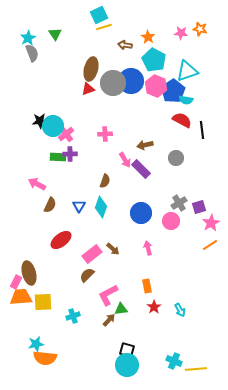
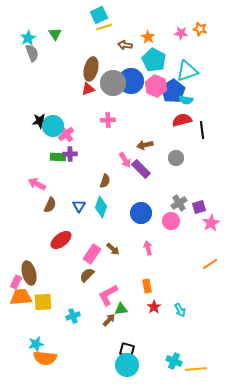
red semicircle at (182, 120): rotated 42 degrees counterclockwise
pink cross at (105, 134): moved 3 px right, 14 px up
orange line at (210, 245): moved 19 px down
pink rectangle at (92, 254): rotated 18 degrees counterclockwise
